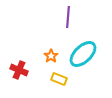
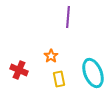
cyan ellipse: moved 10 px right, 19 px down; rotated 68 degrees counterclockwise
yellow rectangle: rotated 56 degrees clockwise
